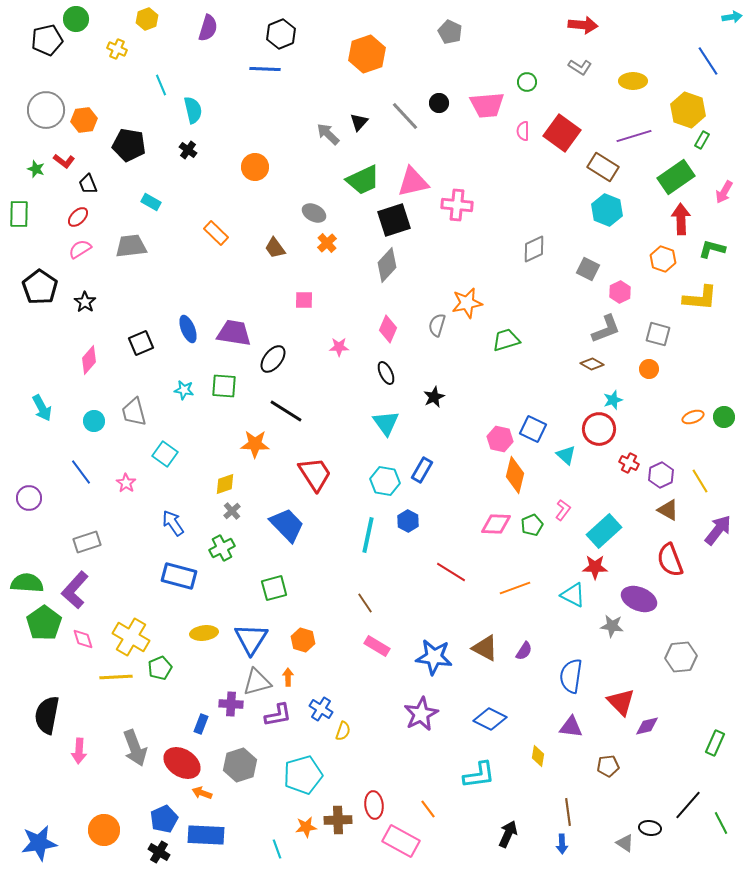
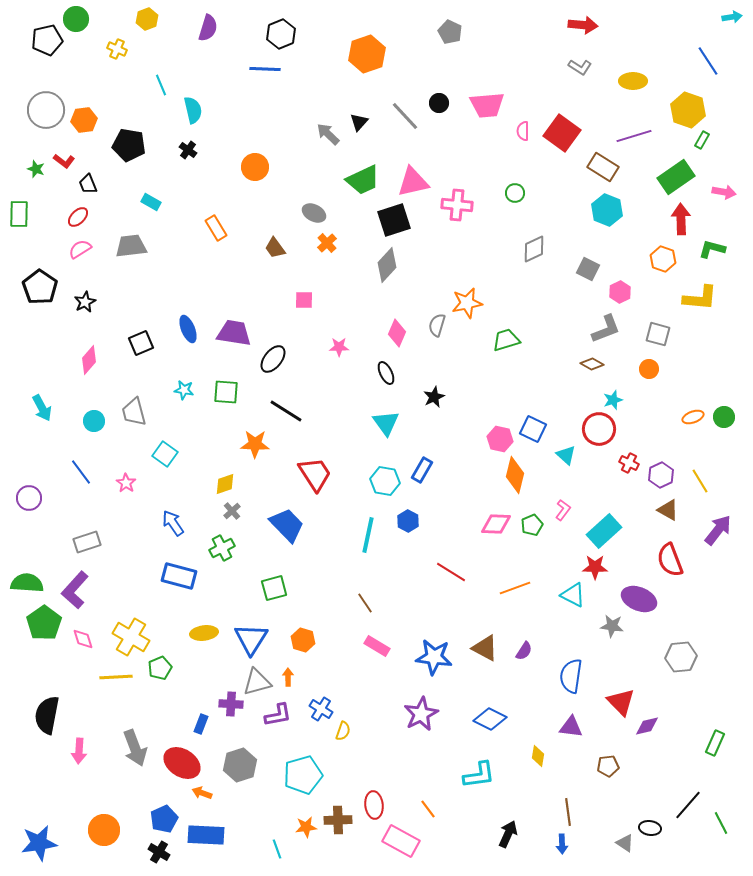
green circle at (527, 82): moved 12 px left, 111 px down
pink arrow at (724, 192): rotated 110 degrees counterclockwise
orange rectangle at (216, 233): moved 5 px up; rotated 15 degrees clockwise
black star at (85, 302): rotated 10 degrees clockwise
pink diamond at (388, 329): moved 9 px right, 4 px down
green square at (224, 386): moved 2 px right, 6 px down
